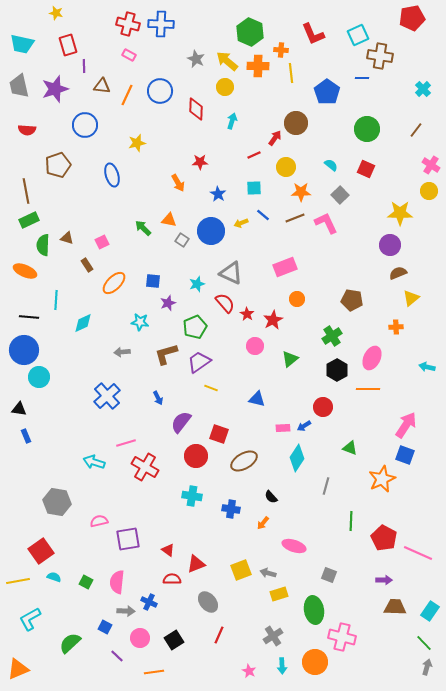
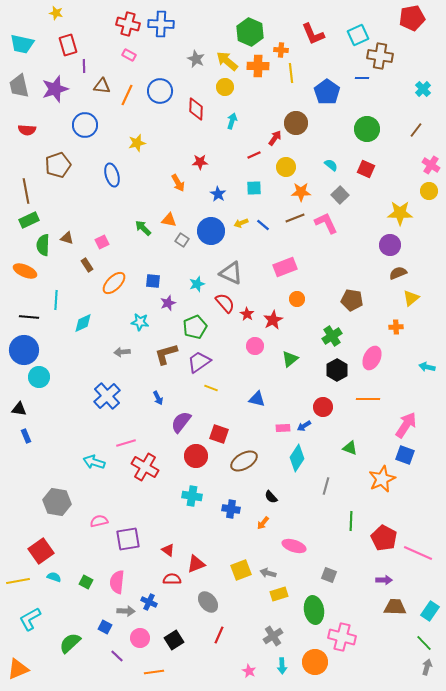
blue line at (263, 215): moved 10 px down
orange line at (368, 389): moved 10 px down
